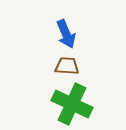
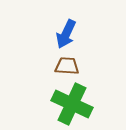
blue arrow: rotated 48 degrees clockwise
